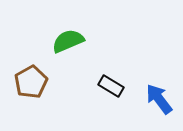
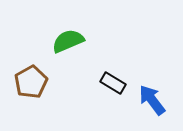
black rectangle: moved 2 px right, 3 px up
blue arrow: moved 7 px left, 1 px down
